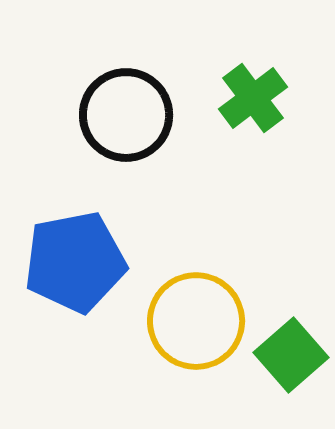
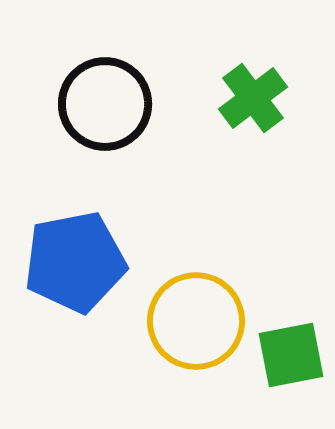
black circle: moved 21 px left, 11 px up
green square: rotated 30 degrees clockwise
